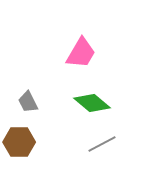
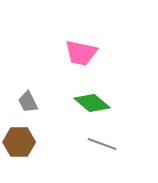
pink trapezoid: rotated 72 degrees clockwise
gray line: rotated 48 degrees clockwise
